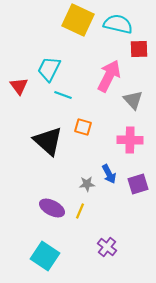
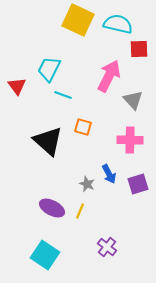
red triangle: moved 2 px left
gray star: rotated 28 degrees clockwise
cyan square: moved 1 px up
